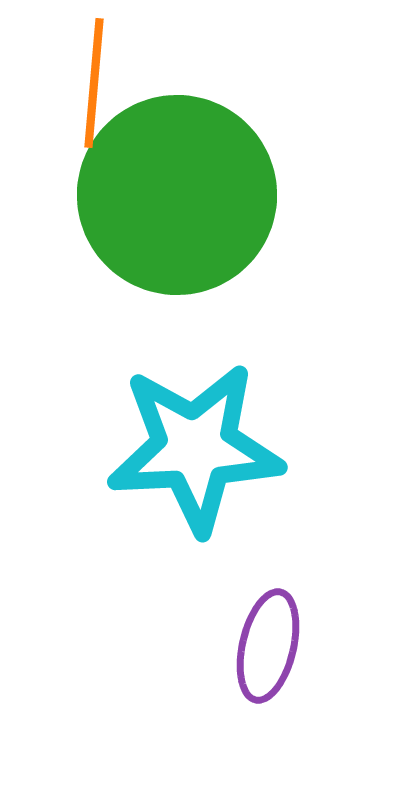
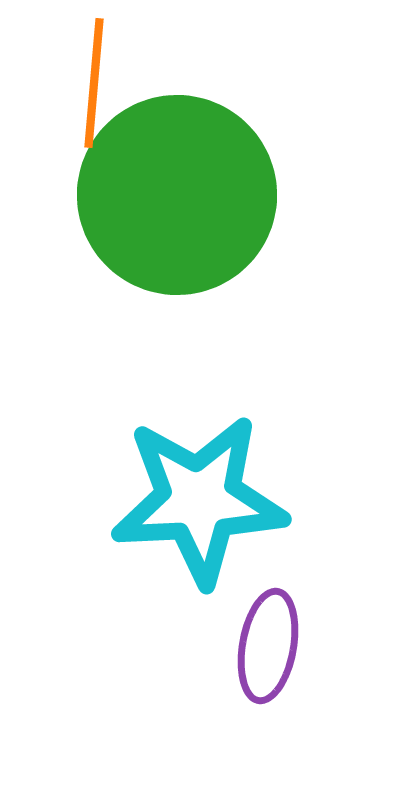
cyan star: moved 4 px right, 52 px down
purple ellipse: rotated 3 degrees counterclockwise
